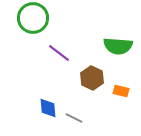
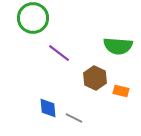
brown hexagon: moved 3 px right
